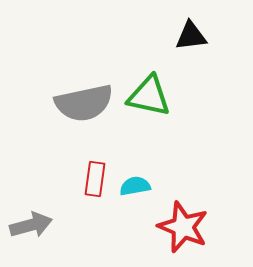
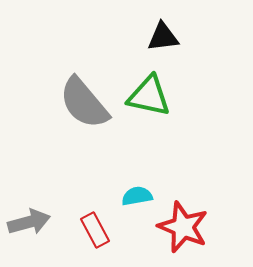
black triangle: moved 28 px left, 1 px down
gray semicircle: rotated 62 degrees clockwise
red rectangle: moved 51 px down; rotated 36 degrees counterclockwise
cyan semicircle: moved 2 px right, 10 px down
gray arrow: moved 2 px left, 3 px up
